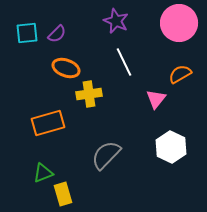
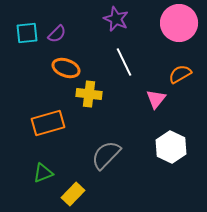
purple star: moved 2 px up
yellow cross: rotated 15 degrees clockwise
yellow rectangle: moved 10 px right; rotated 60 degrees clockwise
